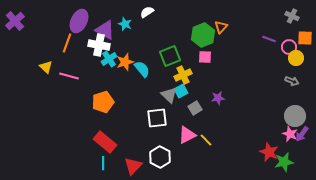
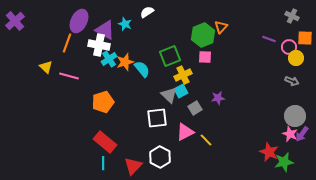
pink triangle: moved 2 px left, 3 px up
